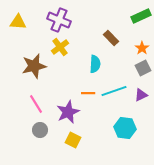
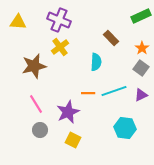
cyan semicircle: moved 1 px right, 2 px up
gray square: moved 2 px left; rotated 28 degrees counterclockwise
